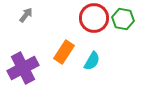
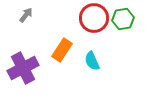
green hexagon: rotated 20 degrees counterclockwise
orange rectangle: moved 2 px left, 2 px up
cyan semicircle: rotated 126 degrees clockwise
